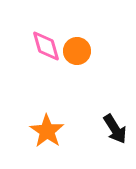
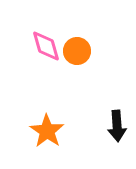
black arrow: moved 2 px right, 3 px up; rotated 28 degrees clockwise
